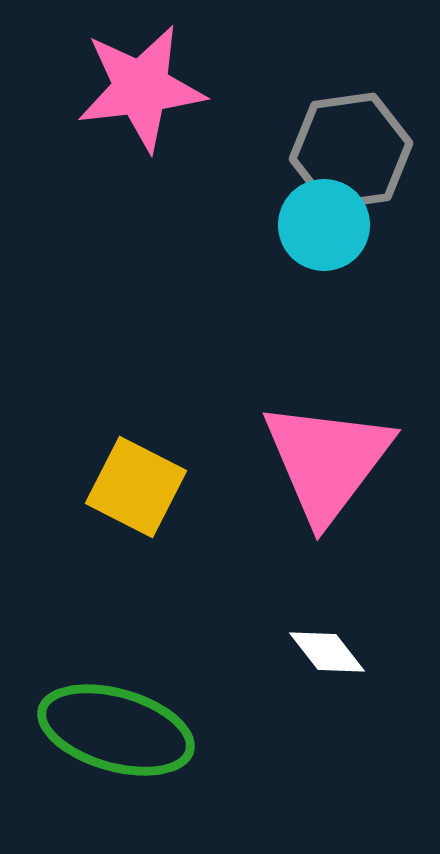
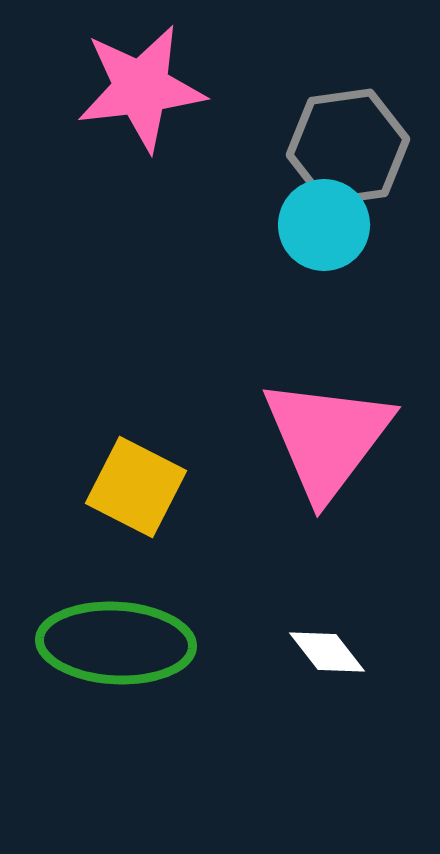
gray hexagon: moved 3 px left, 4 px up
pink triangle: moved 23 px up
green ellipse: moved 87 px up; rotated 13 degrees counterclockwise
